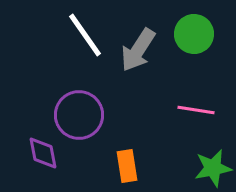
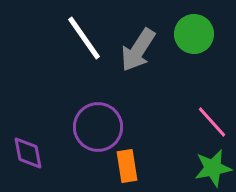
white line: moved 1 px left, 3 px down
pink line: moved 16 px right, 12 px down; rotated 39 degrees clockwise
purple circle: moved 19 px right, 12 px down
purple diamond: moved 15 px left
